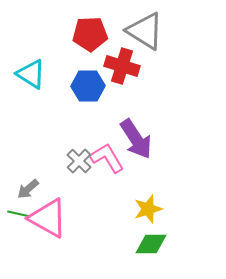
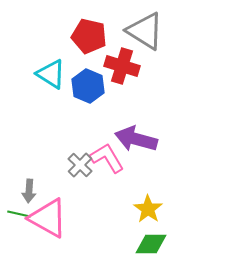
red pentagon: moved 1 px left, 2 px down; rotated 16 degrees clockwise
cyan triangle: moved 20 px right
blue hexagon: rotated 24 degrees clockwise
purple arrow: rotated 138 degrees clockwise
gray cross: moved 1 px right, 4 px down
gray arrow: moved 1 px right, 2 px down; rotated 45 degrees counterclockwise
yellow star: rotated 20 degrees counterclockwise
